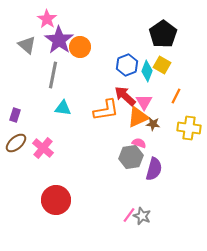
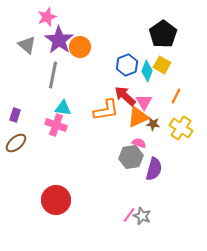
pink star: moved 2 px up; rotated 18 degrees clockwise
yellow cross: moved 8 px left; rotated 25 degrees clockwise
pink cross: moved 13 px right, 23 px up; rotated 20 degrees counterclockwise
